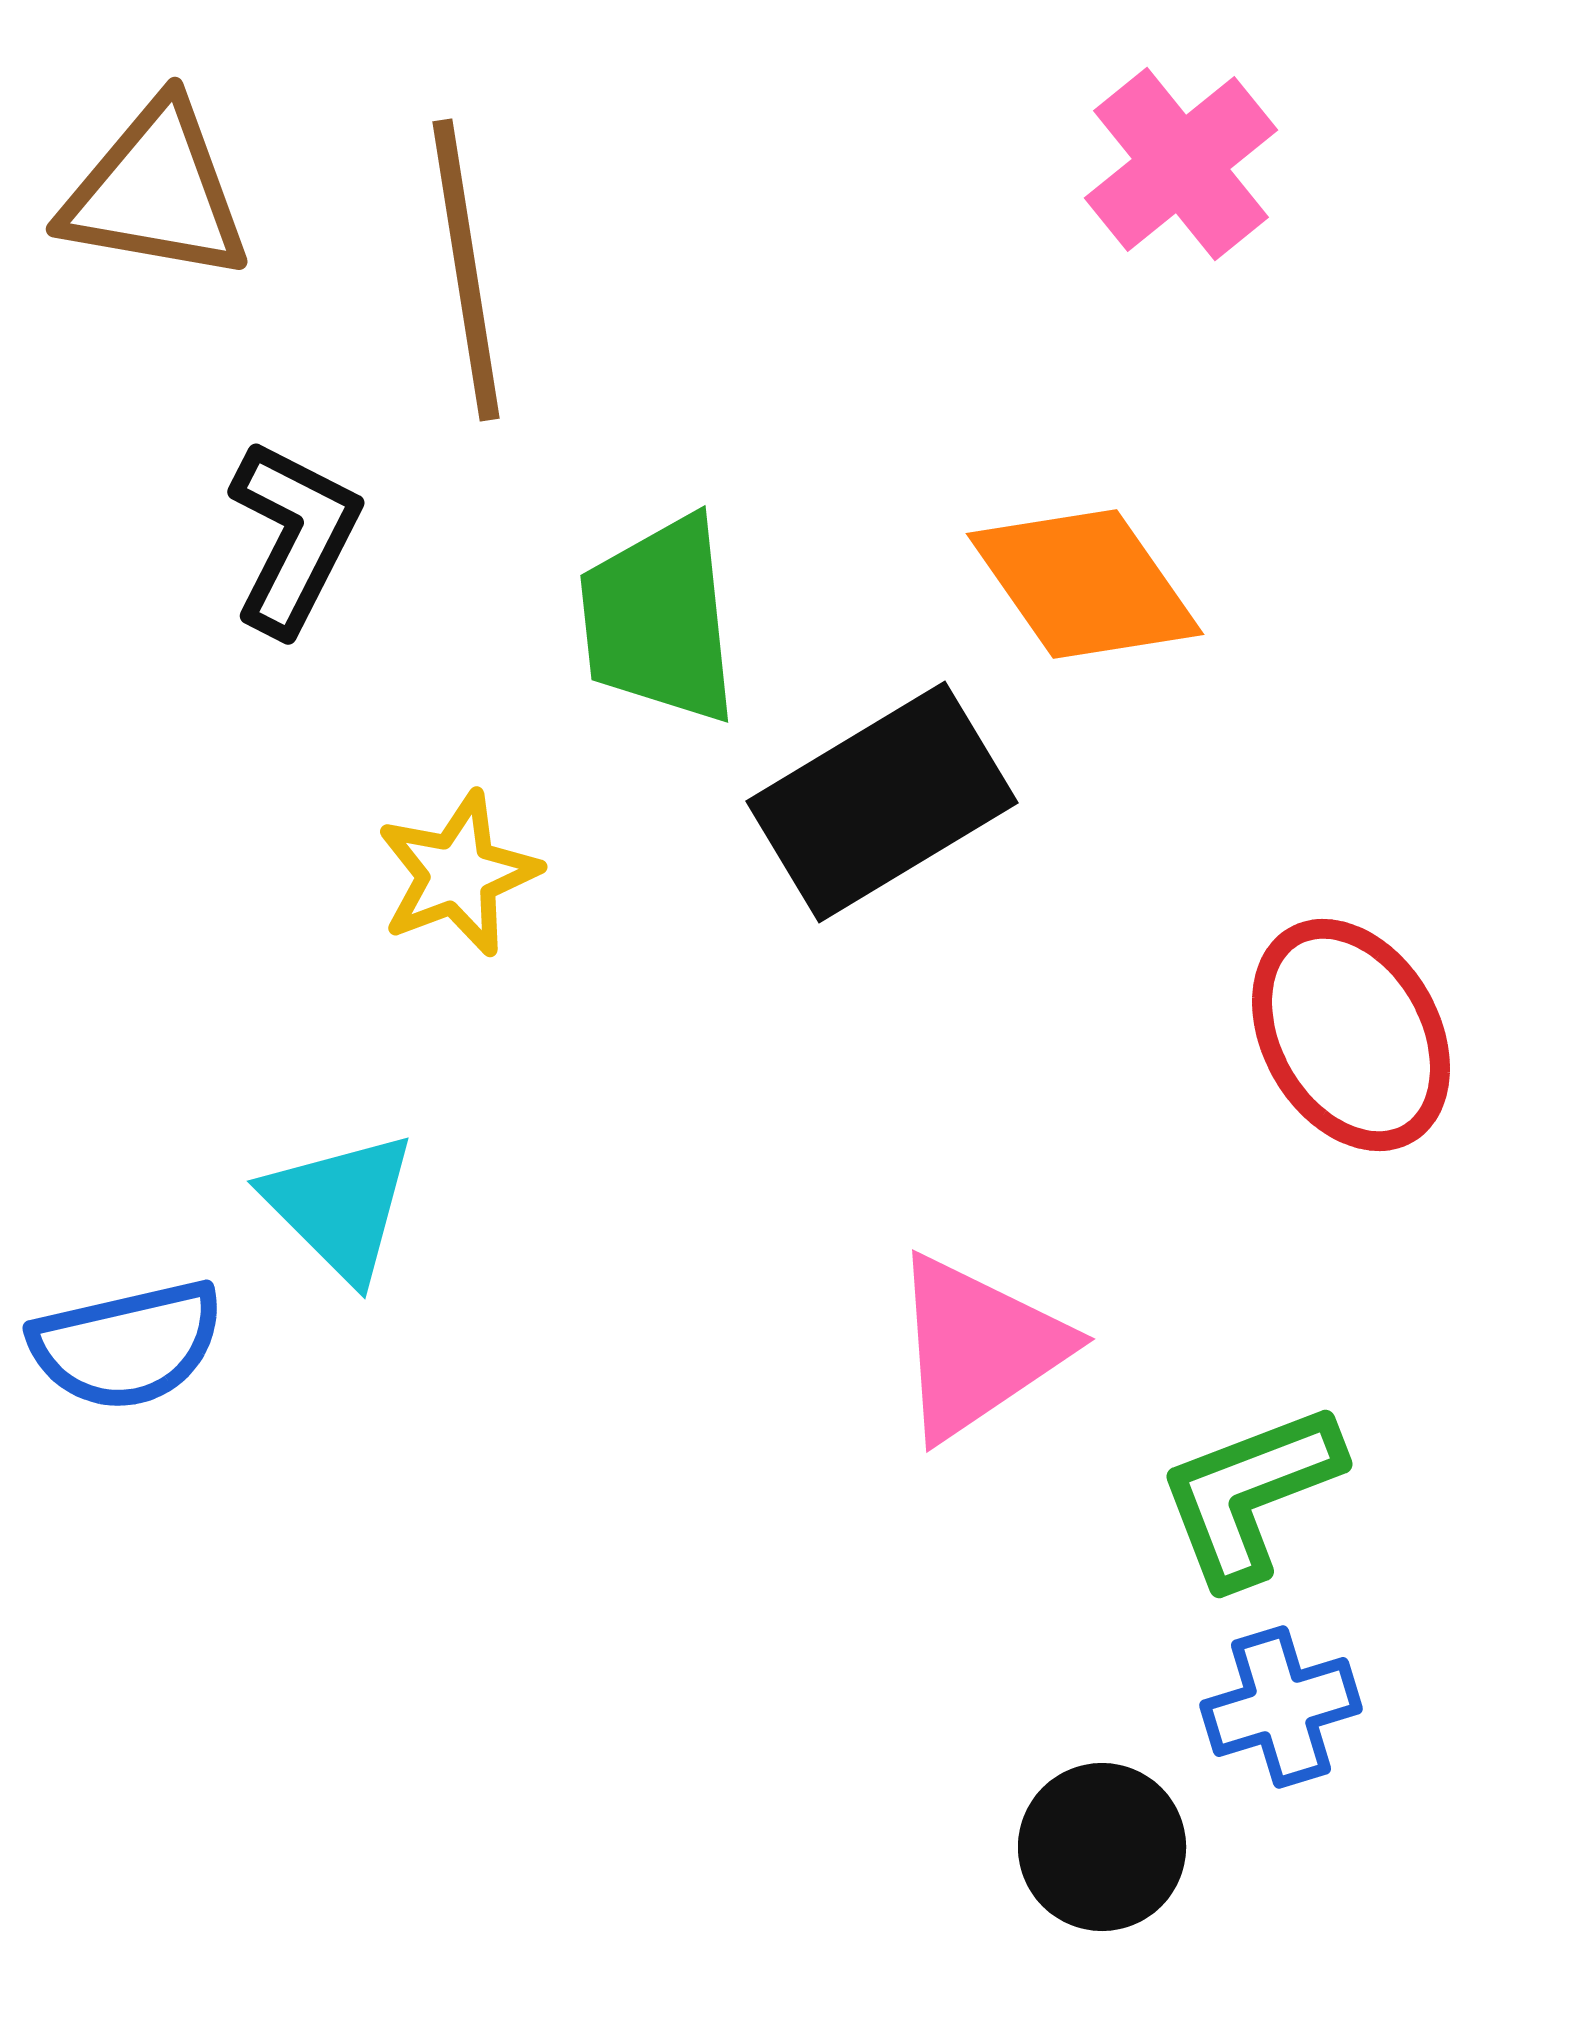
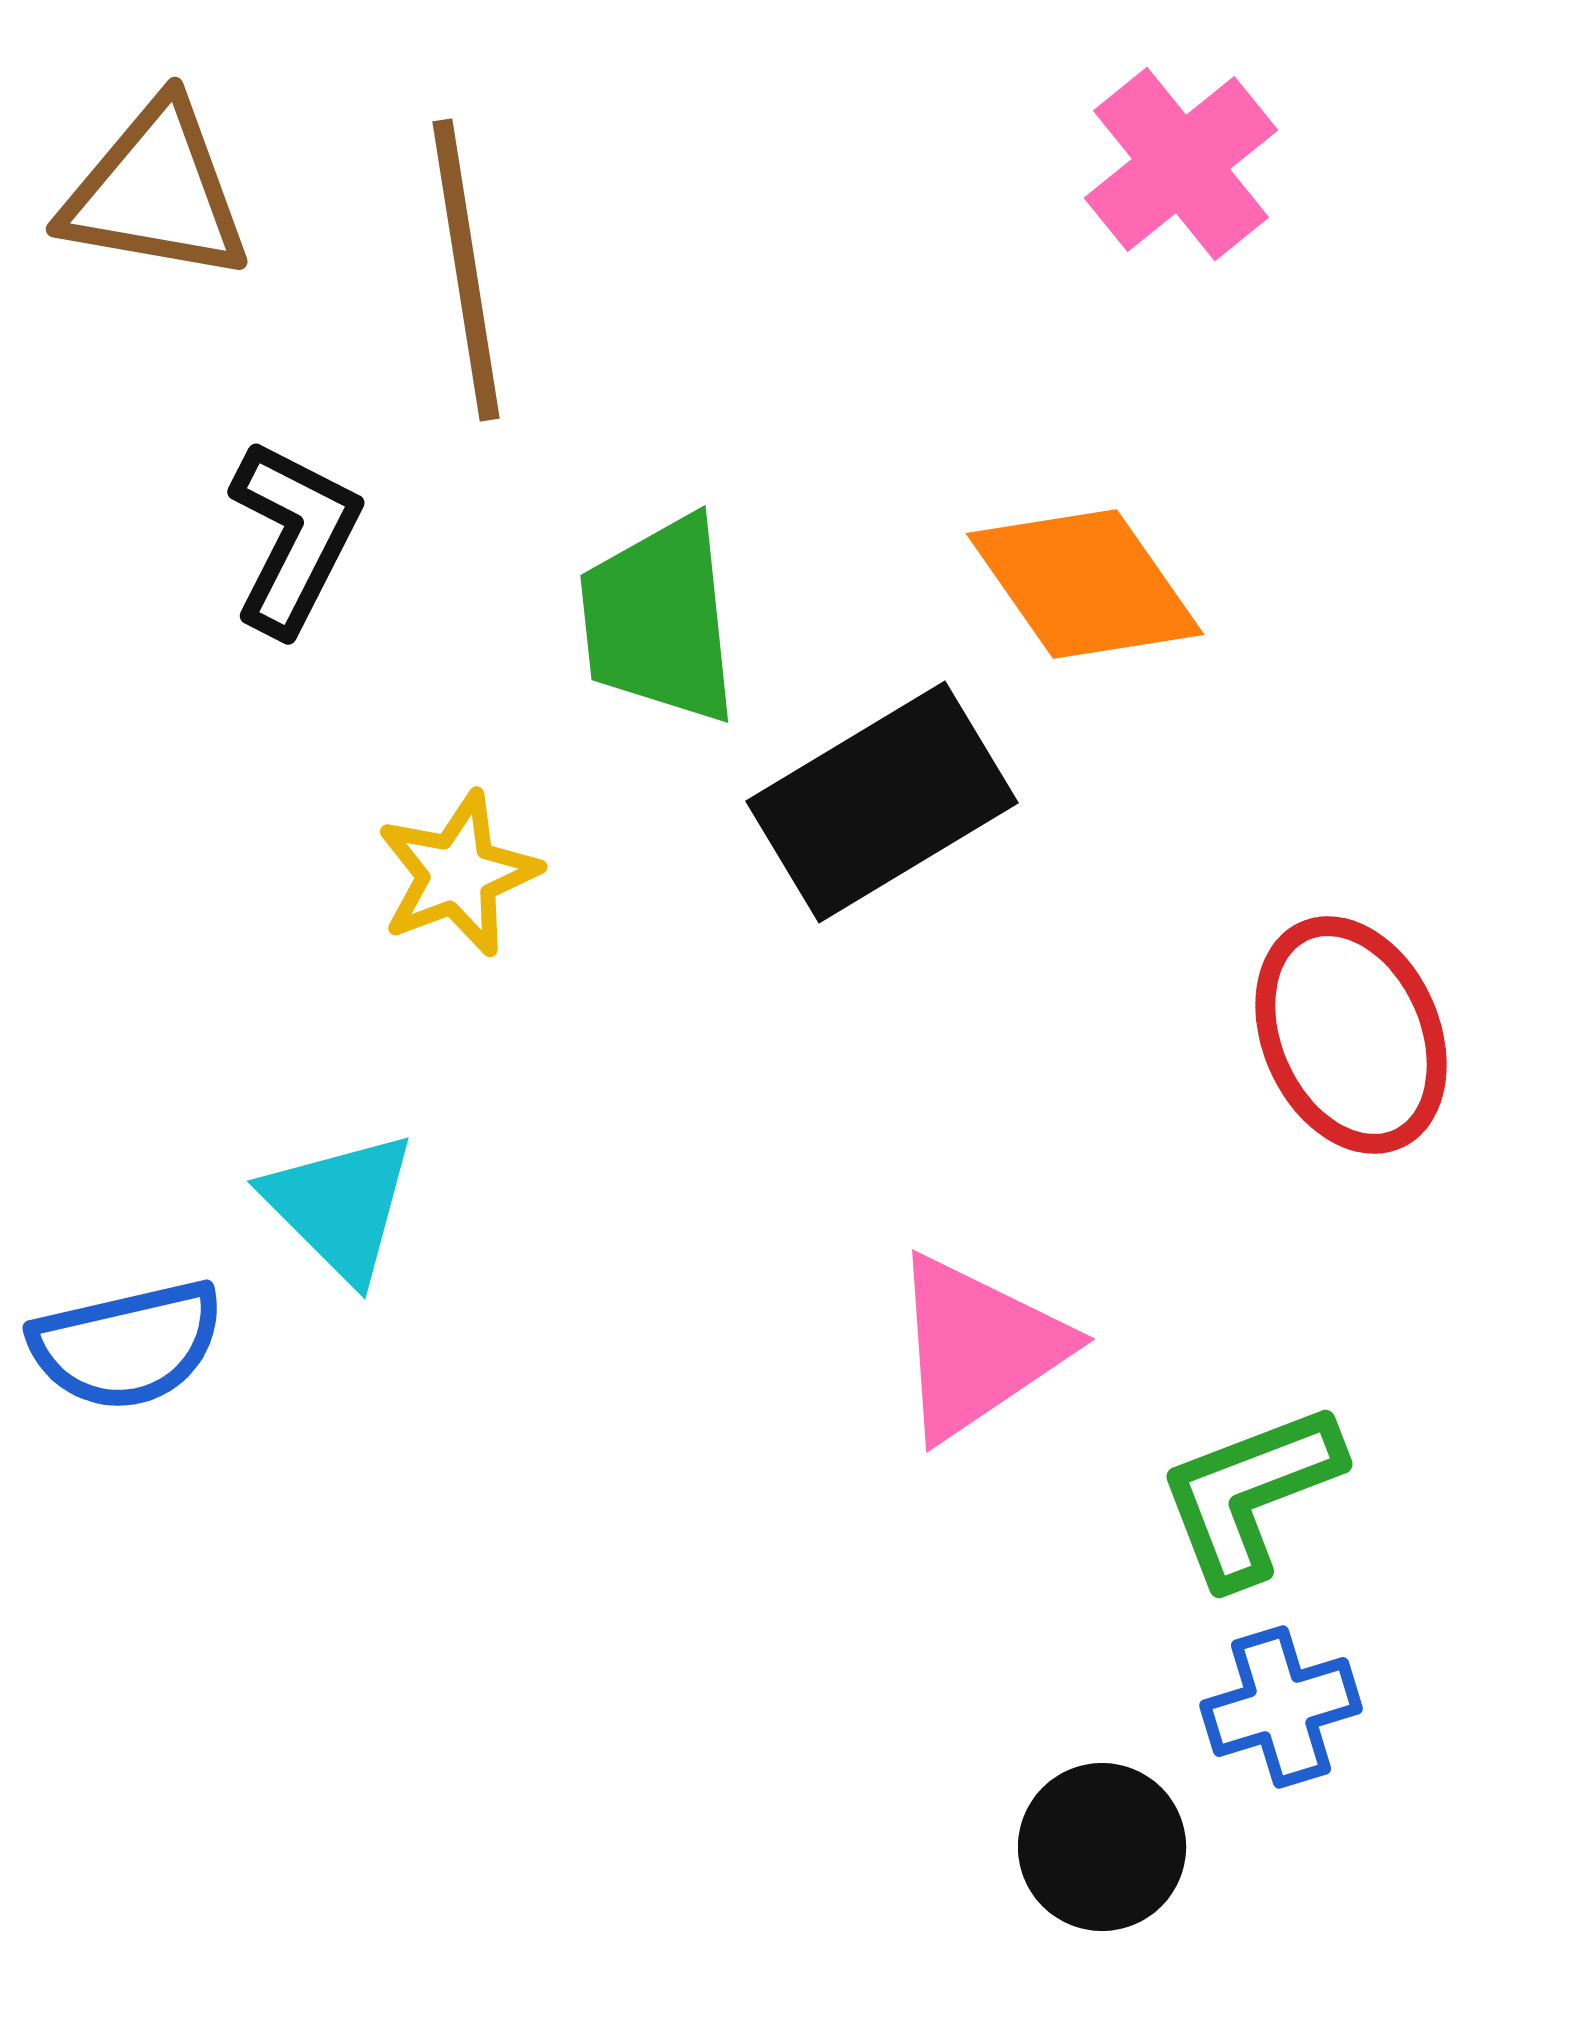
red ellipse: rotated 6 degrees clockwise
